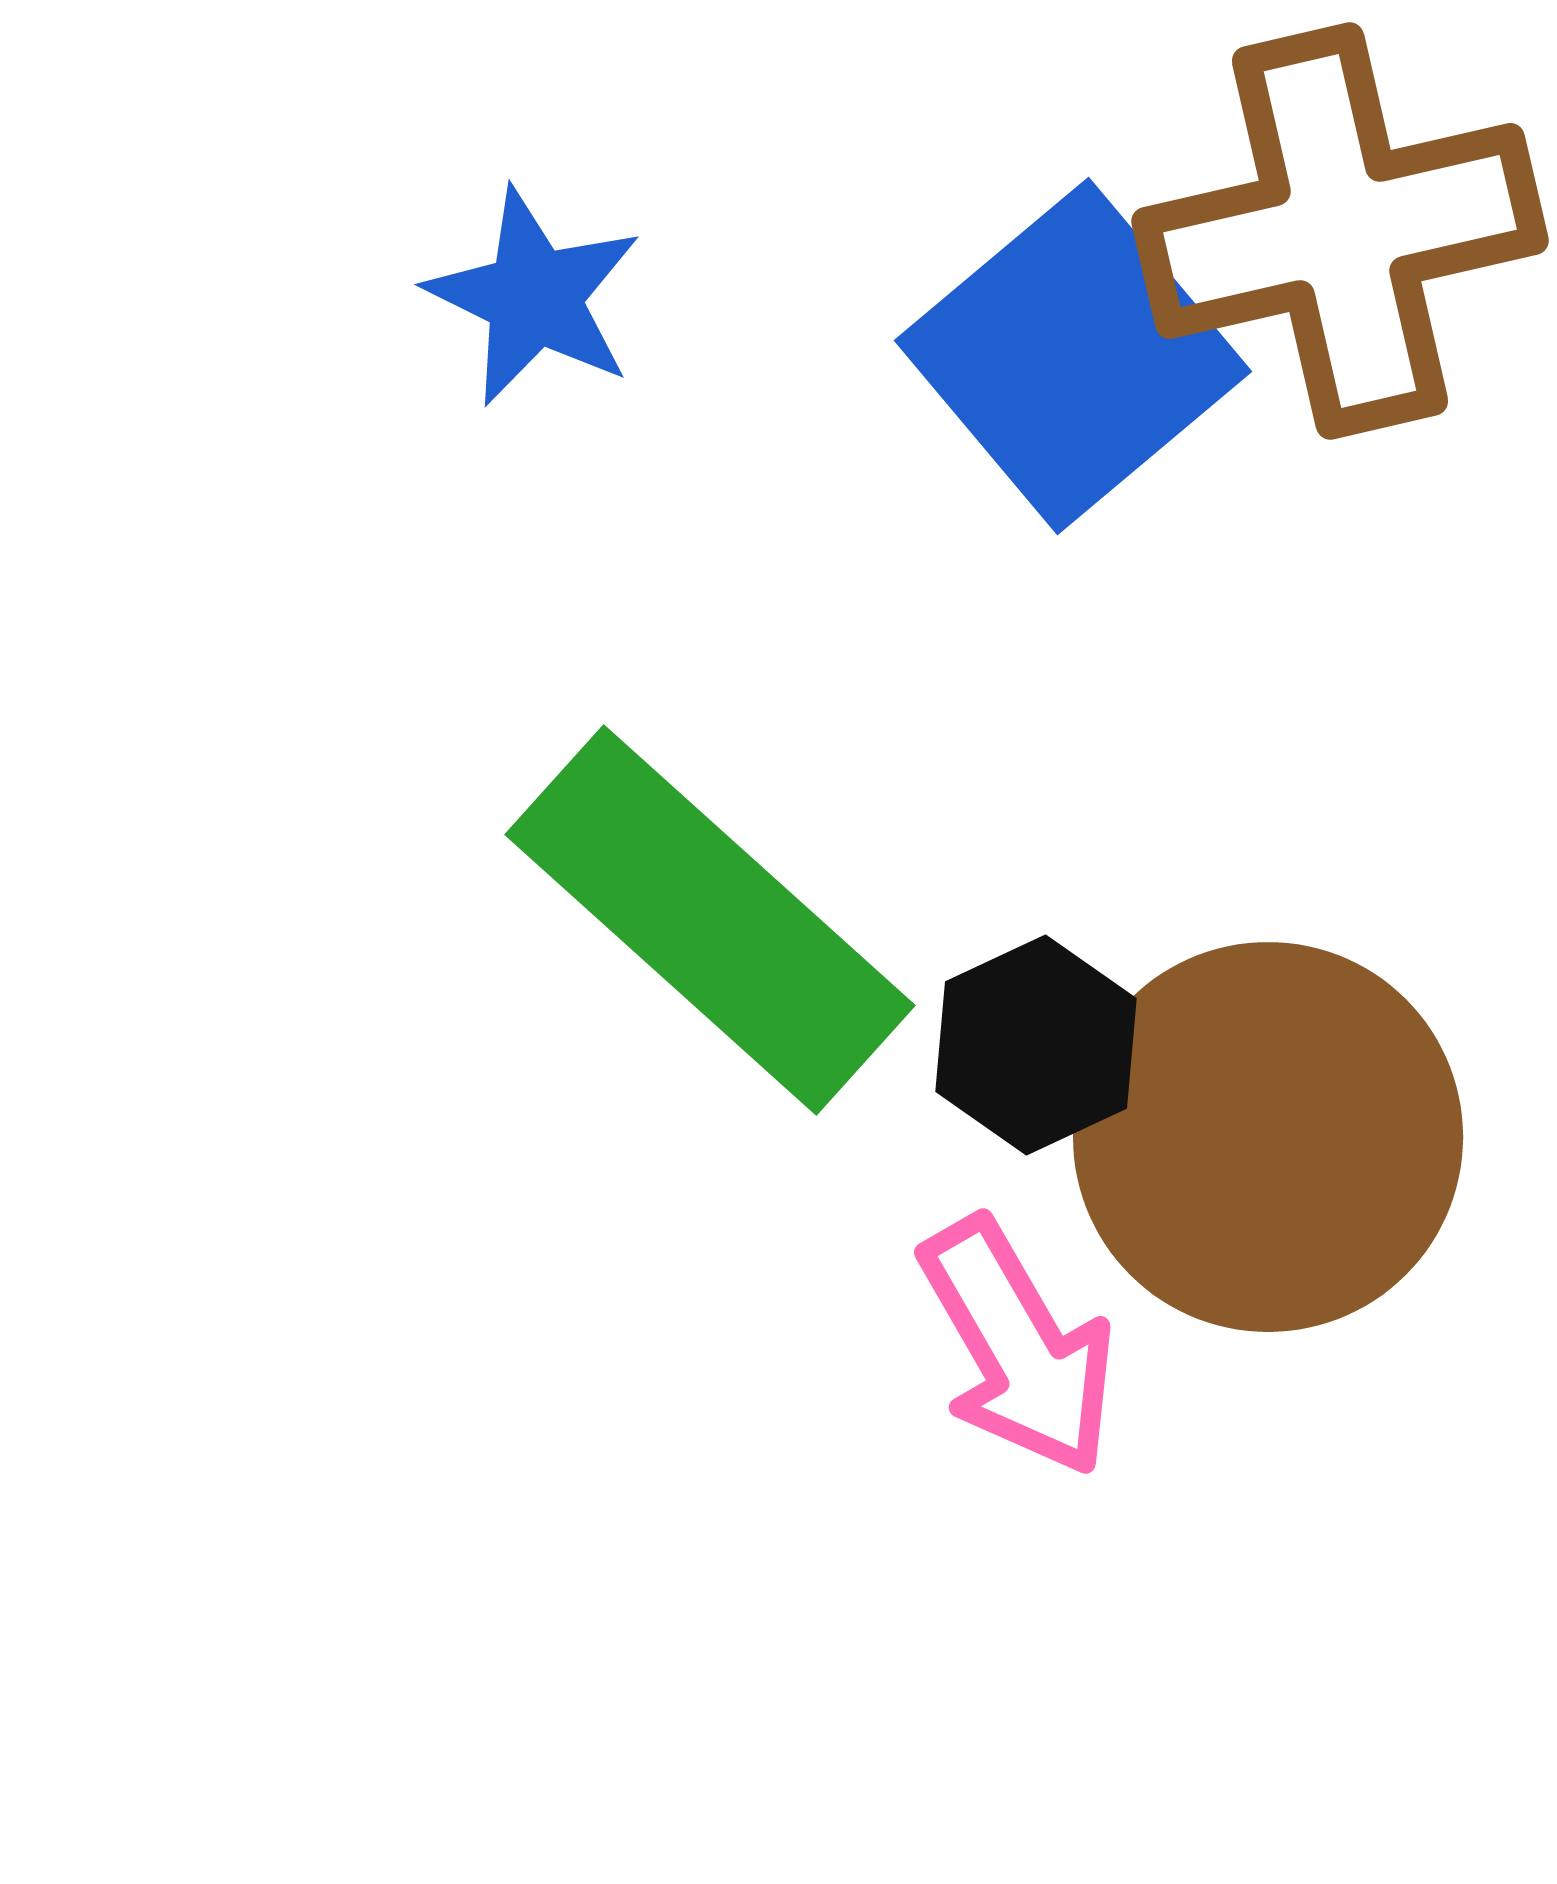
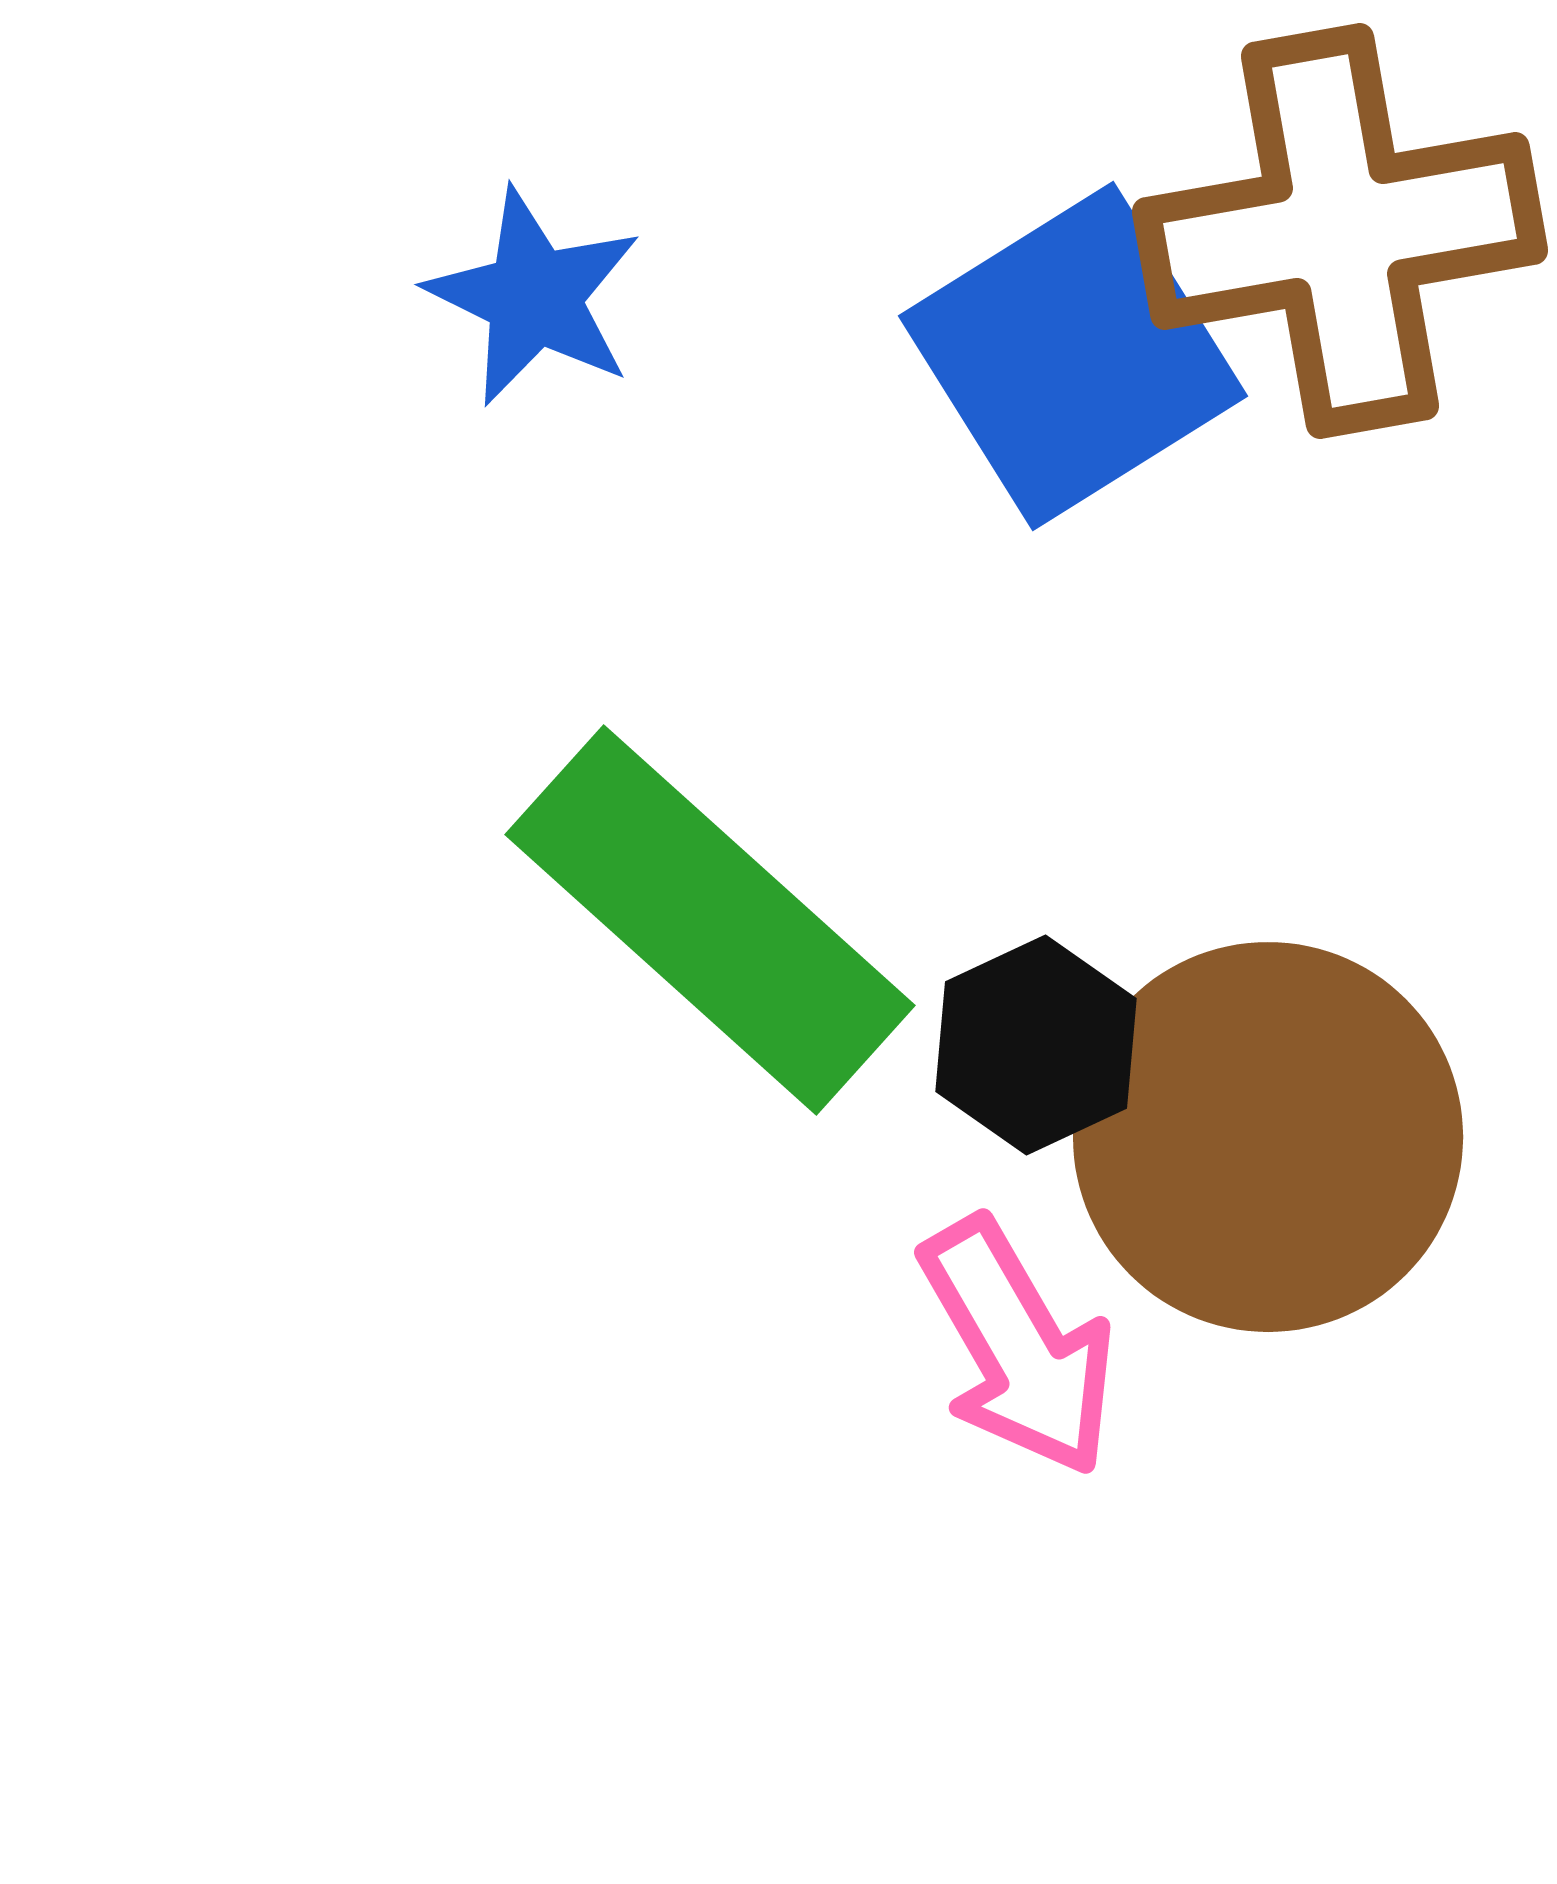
brown cross: rotated 3 degrees clockwise
blue square: rotated 8 degrees clockwise
